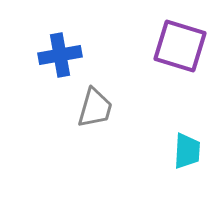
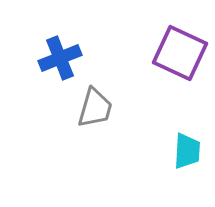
purple square: moved 7 px down; rotated 8 degrees clockwise
blue cross: moved 3 px down; rotated 12 degrees counterclockwise
